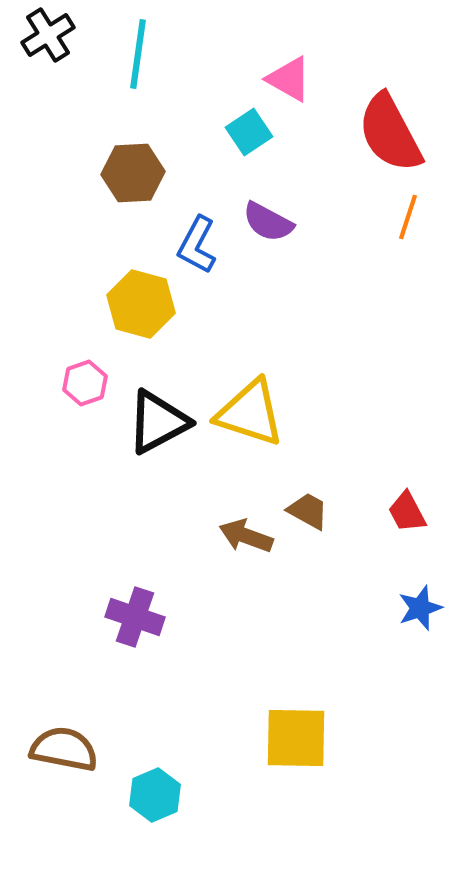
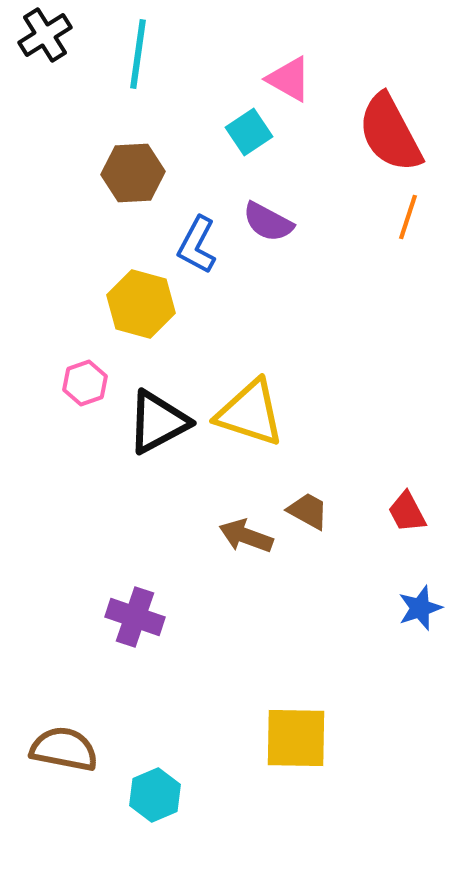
black cross: moved 3 px left
